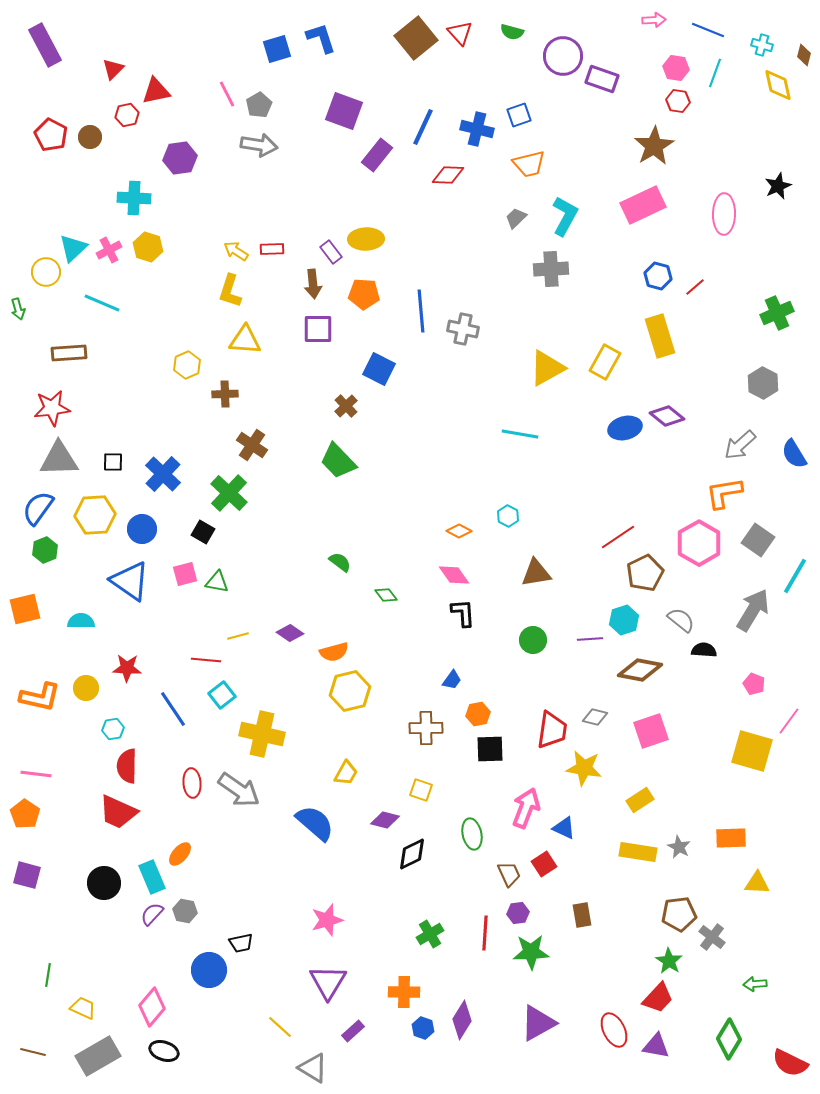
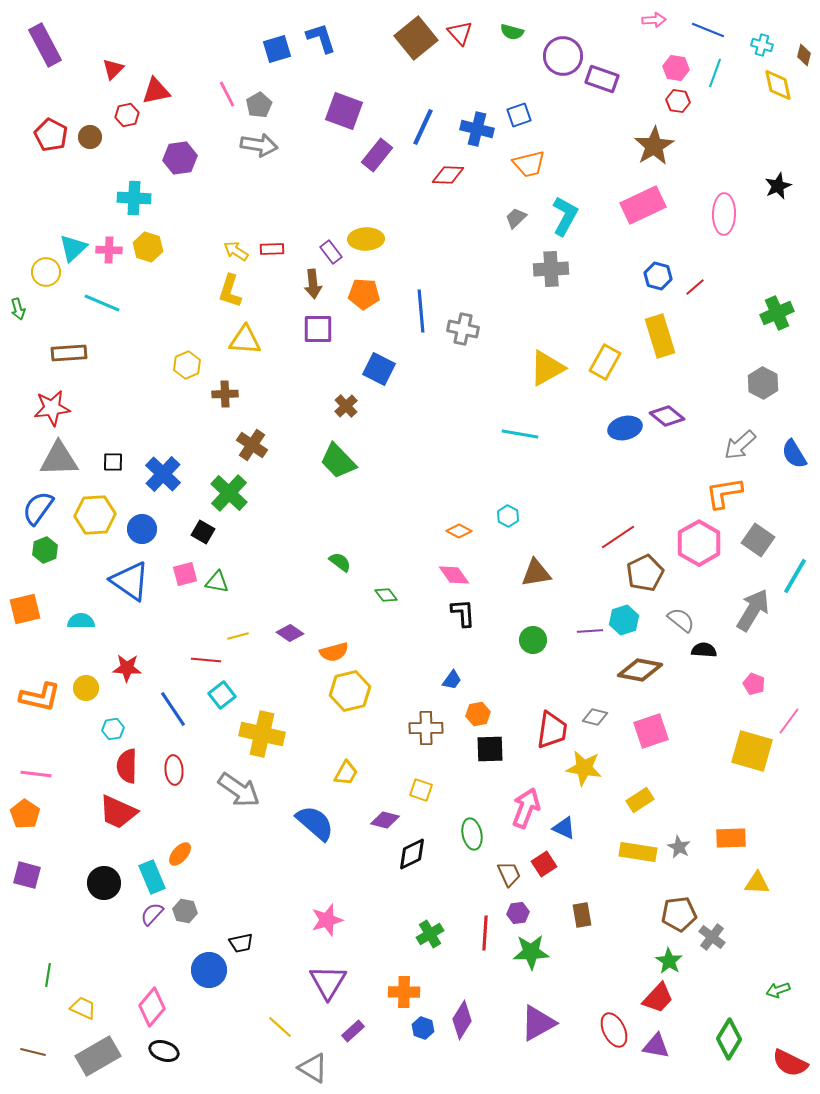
pink cross at (109, 250): rotated 30 degrees clockwise
purple line at (590, 639): moved 8 px up
red ellipse at (192, 783): moved 18 px left, 13 px up
green arrow at (755, 984): moved 23 px right, 6 px down; rotated 15 degrees counterclockwise
